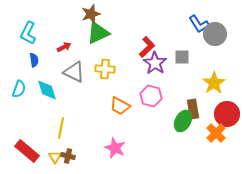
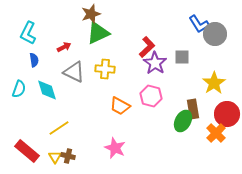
yellow line: moved 2 px left; rotated 45 degrees clockwise
